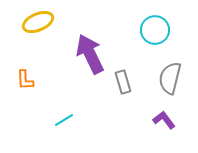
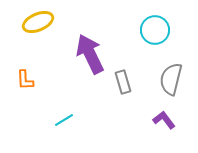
gray semicircle: moved 1 px right, 1 px down
